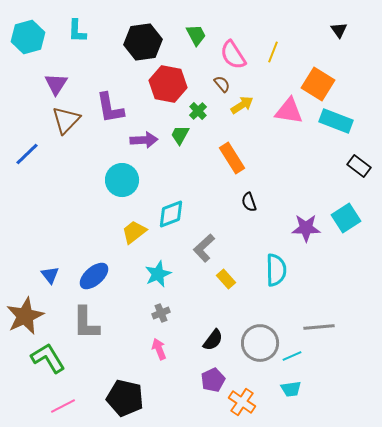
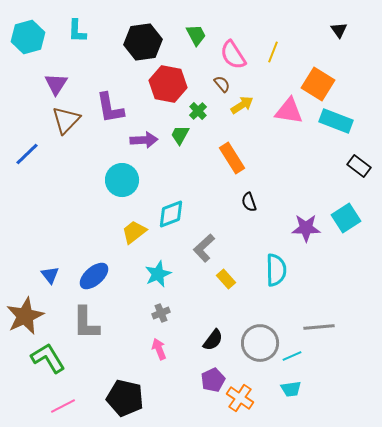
orange cross at (242, 402): moved 2 px left, 4 px up
